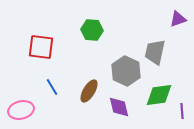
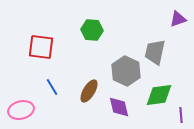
purple line: moved 1 px left, 4 px down
